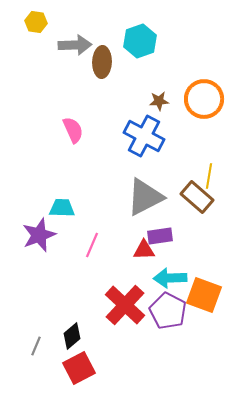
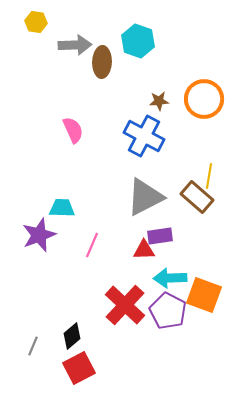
cyan hexagon: moved 2 px left; rotated 20 degrees counterclockwise
gray line: moved 3 px left
